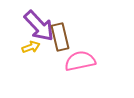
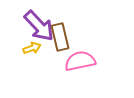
yellow arrow: moved 1 px right, 1 px down
